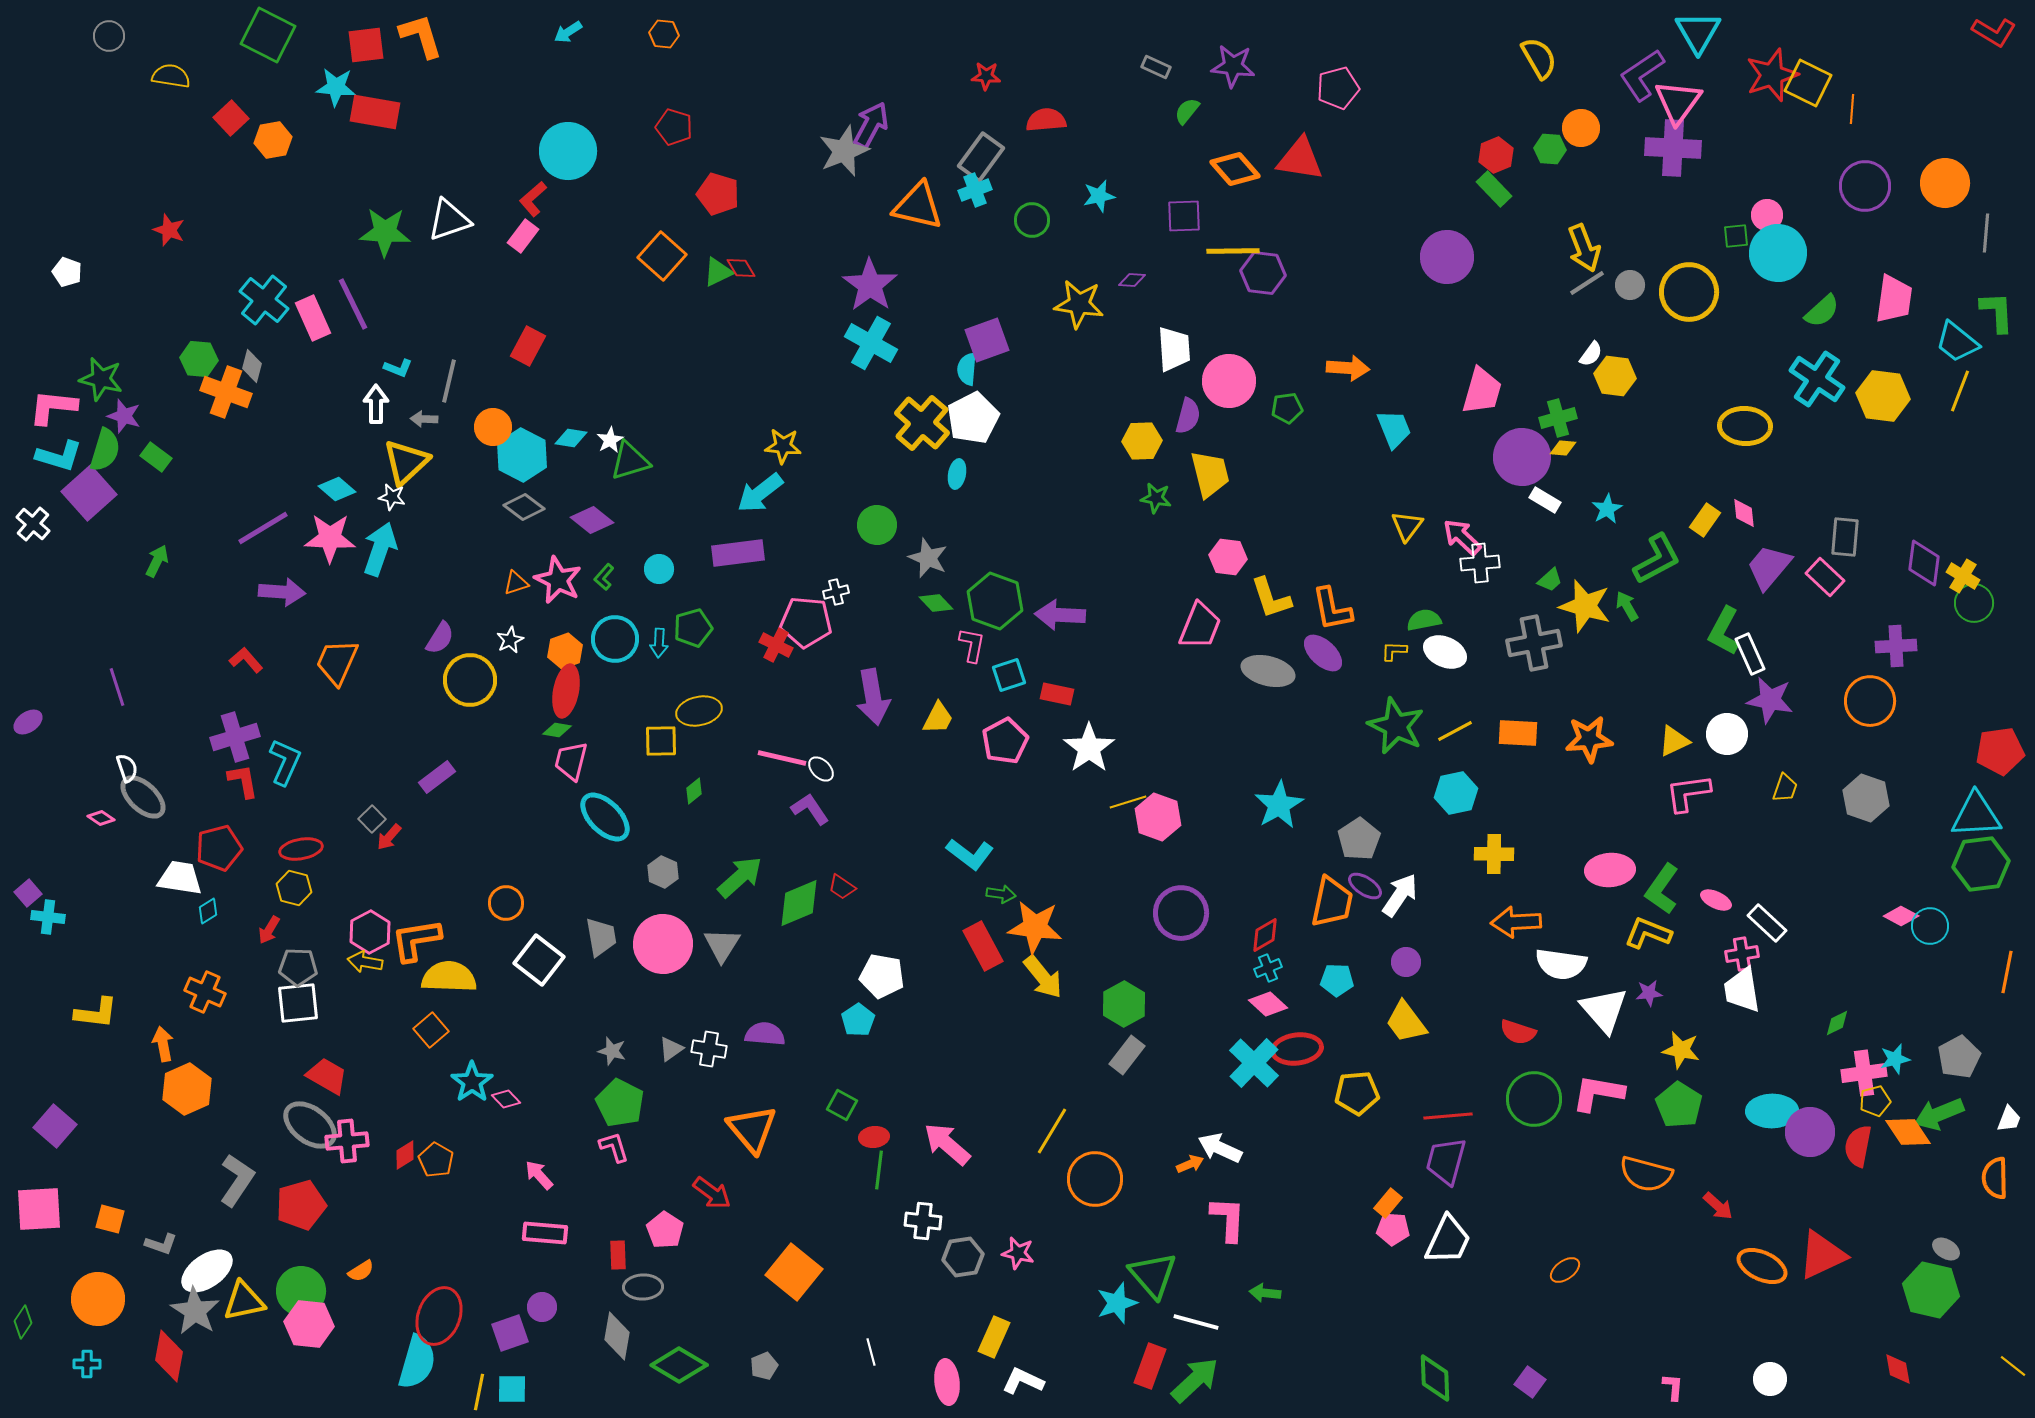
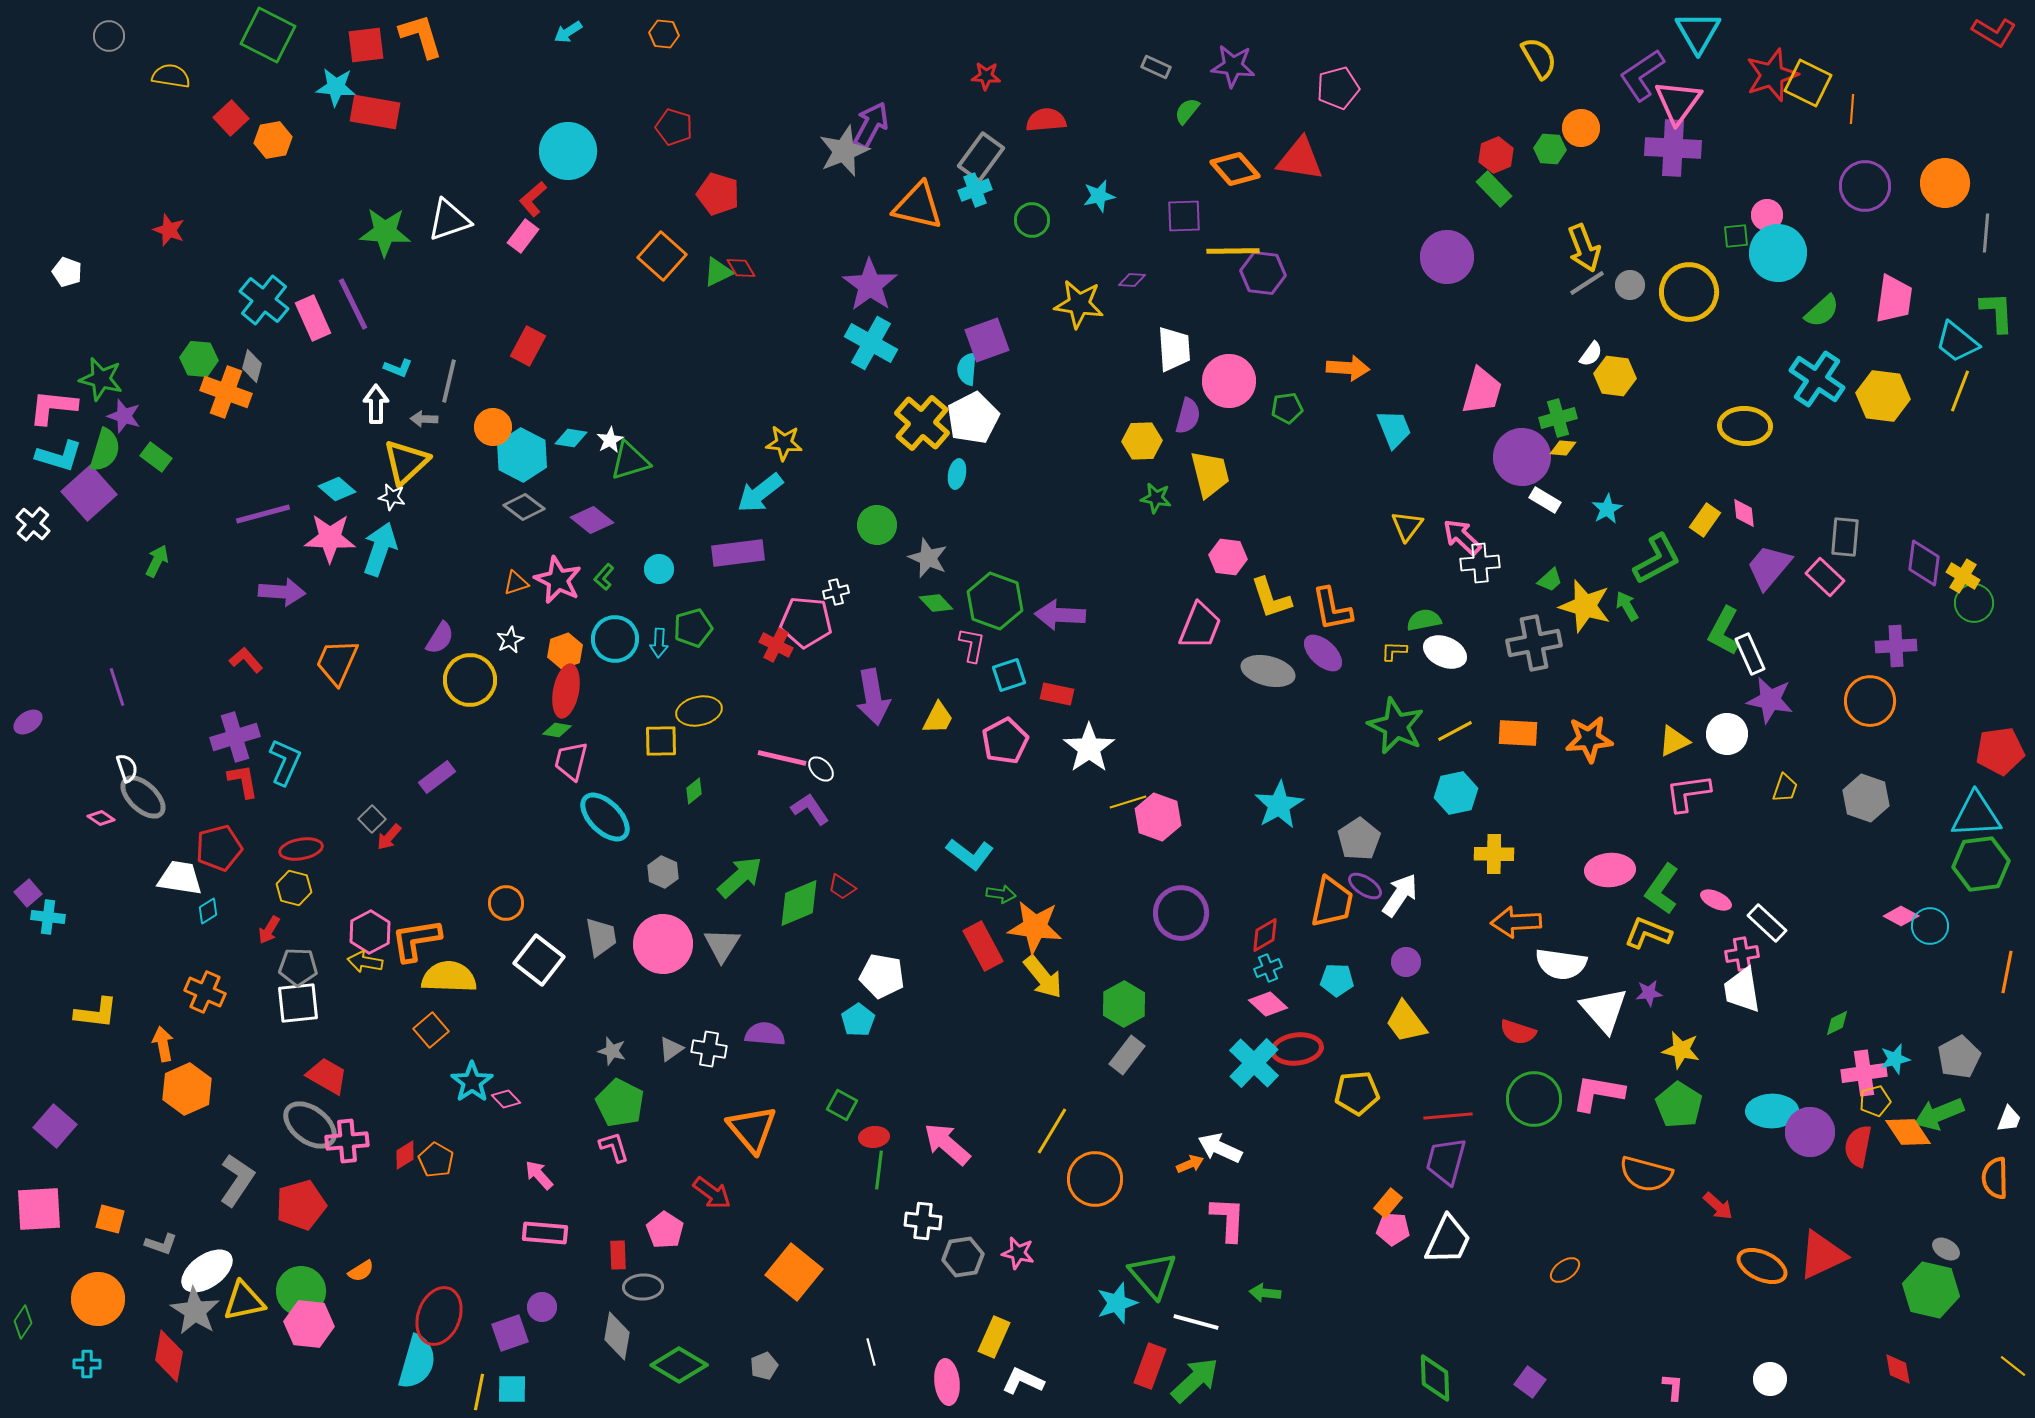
yellow star at (783, 446): moved 1 px right, 3 px up
purple line at (263, 528): moved 14 px up; rotated 16 degrees clockwise
